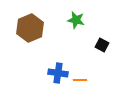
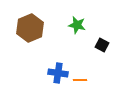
green star: moved 1 px right, 5 px down
